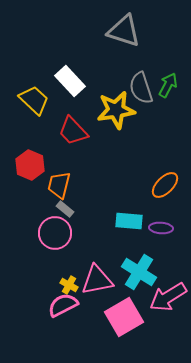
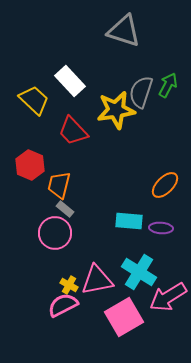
gray semicircle: moved 4 px down; rotated 36 degrees clockwise
